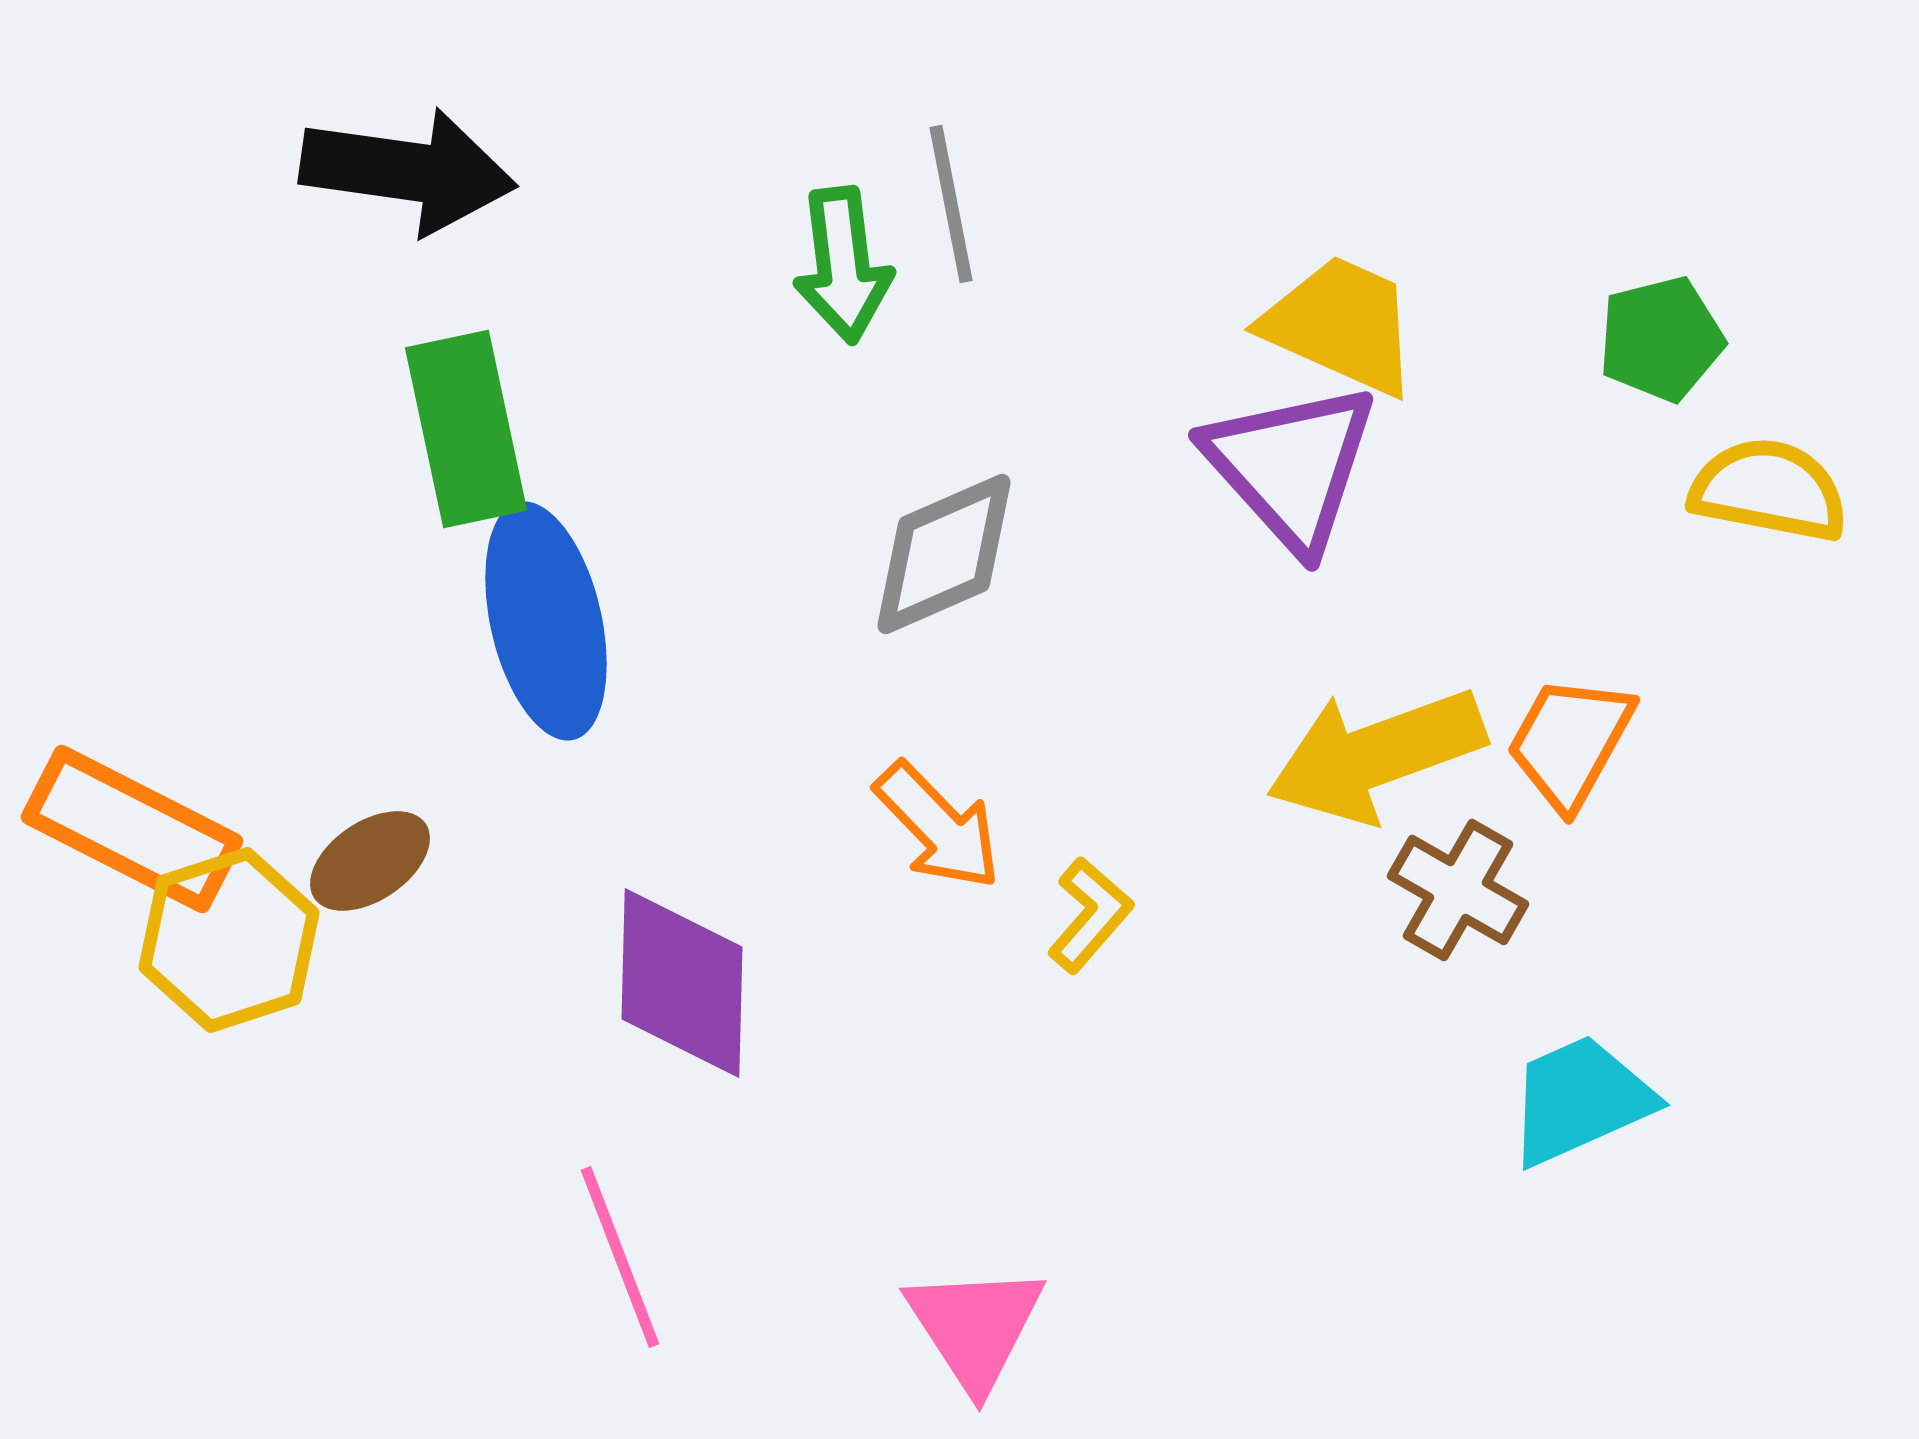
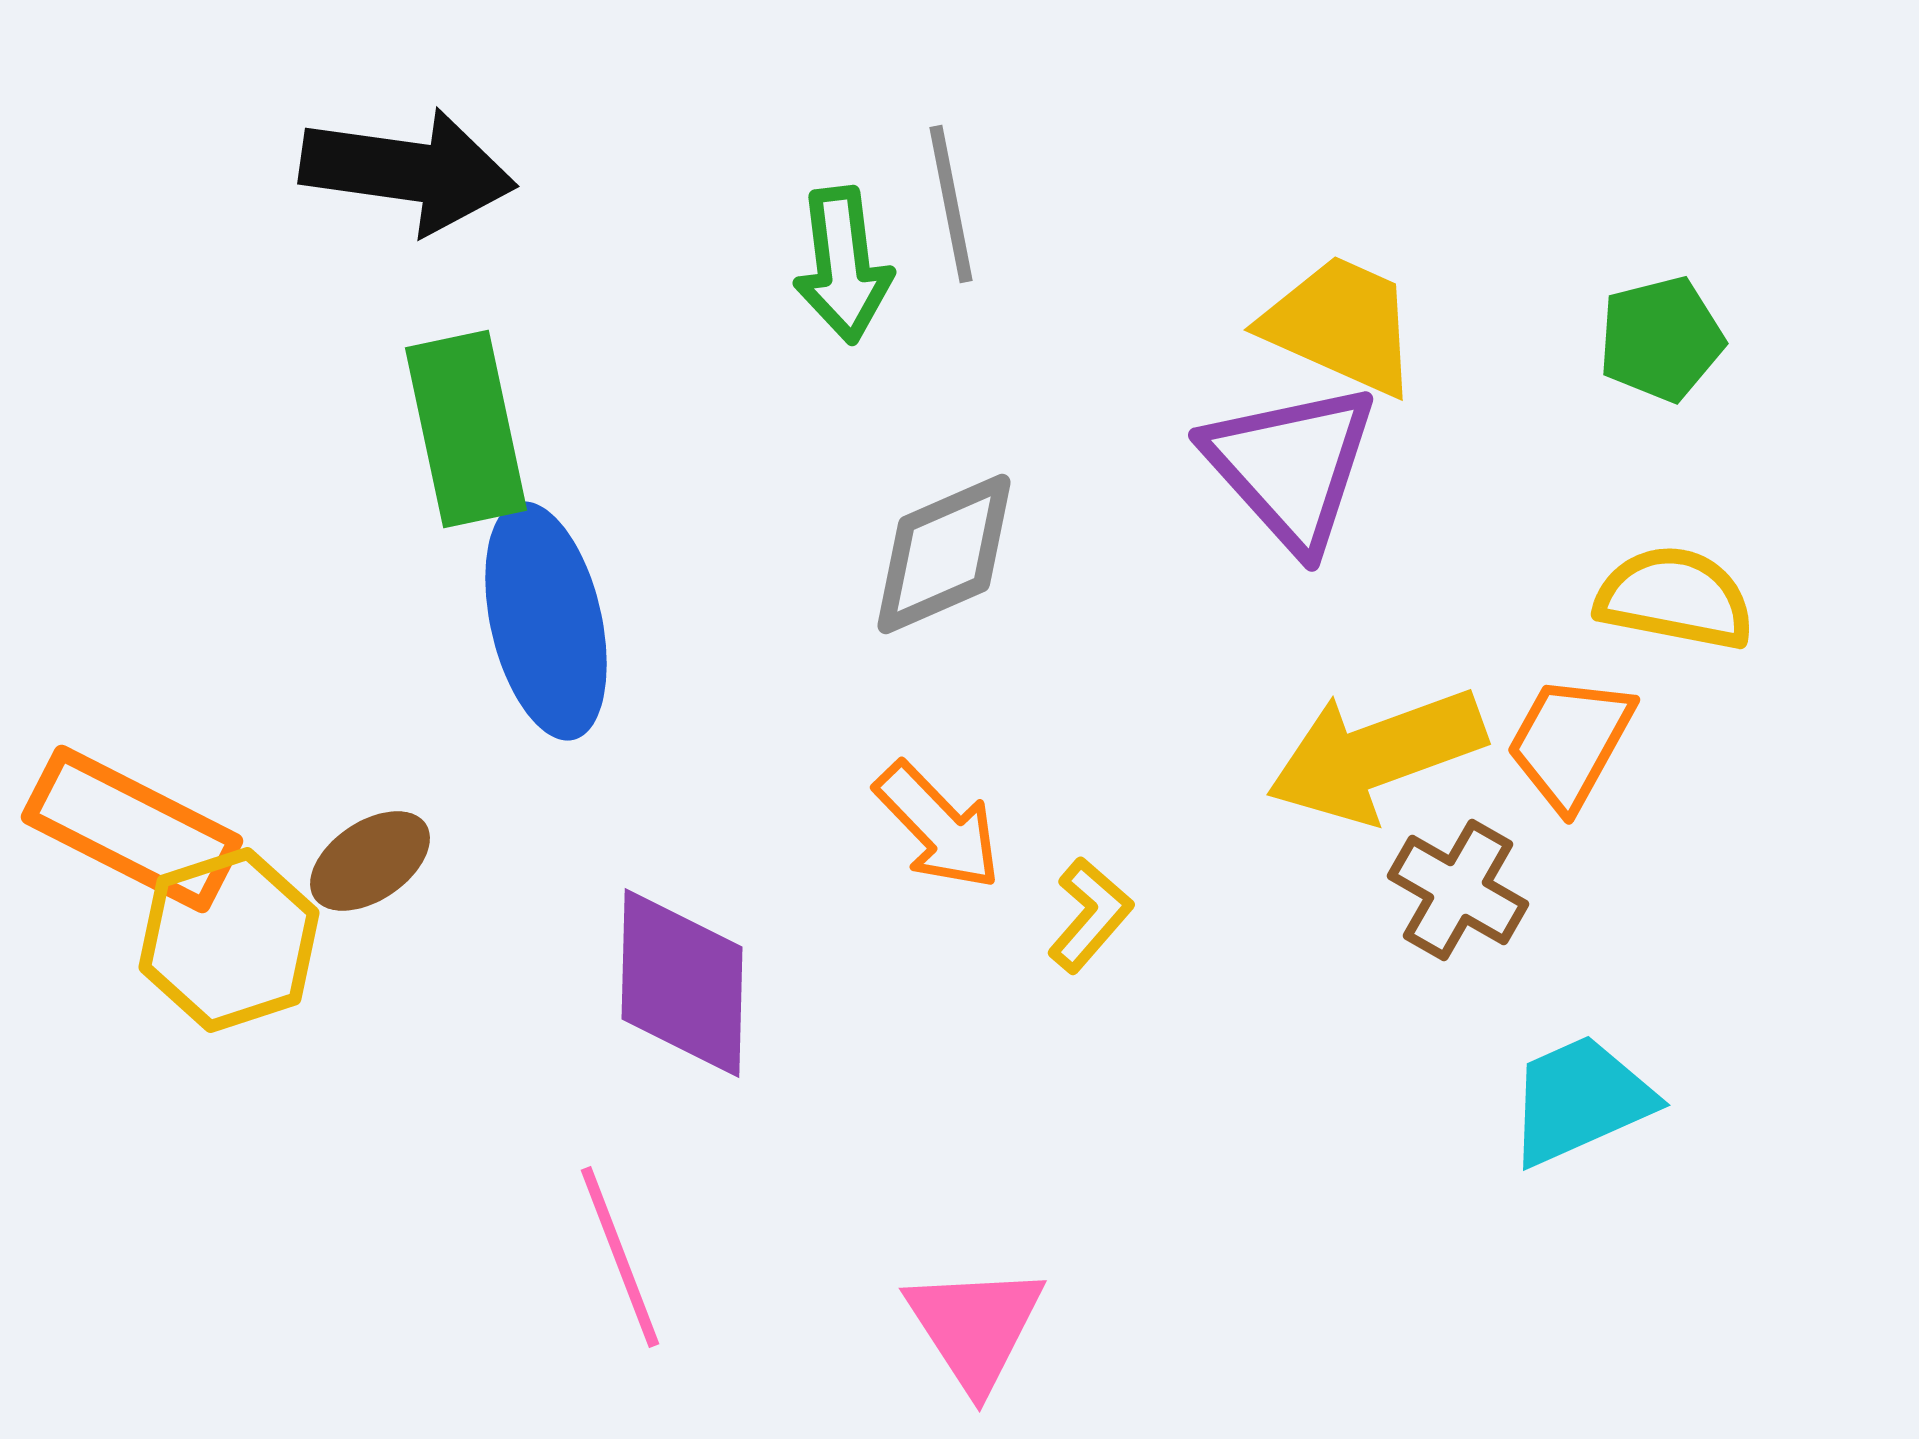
yellow semicircle: moved 94 px left, 108 px down
